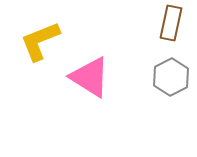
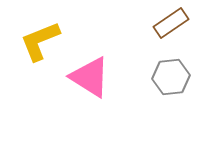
brown rectangle: rotated 44 degrees clockwise
gray hexagon: rotated 21 degrees clockwise
